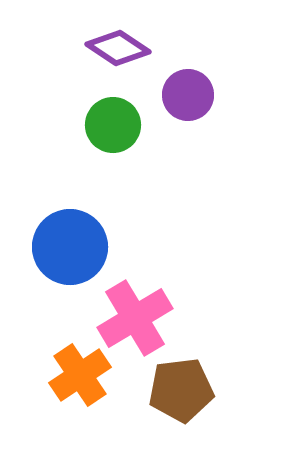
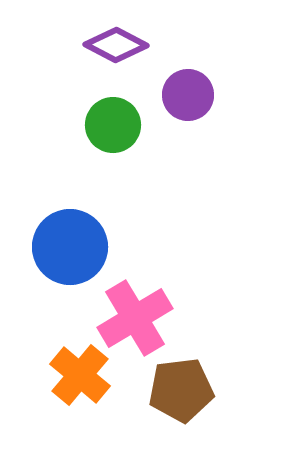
purple diamond: moved 2 px left, 3 px up; rotated 6 degrees counterclockwise
orange cross: rotated 16 degrees counterclockwise
